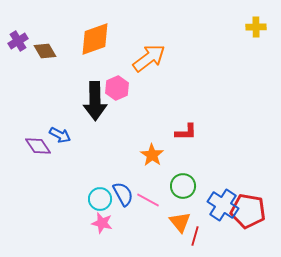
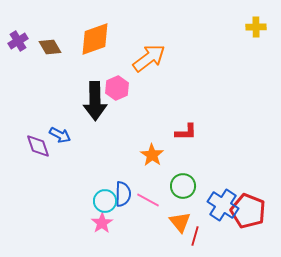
brown diamond: moved 5 px right, 4 px up
purple diamond: rotated 16 degrees clockwise
blue semicircle: rotated 30 degrees clockwise
cyan circle: moved 5 px right, 2 px down
red pentagon: rotated 12 degrees clockwise
pink star: rotated 25 degrees clockwise
